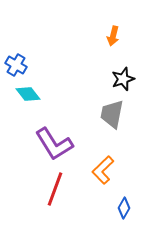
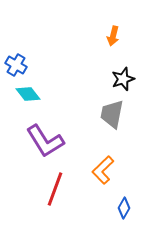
purple L-shape: moved 9 px left, 3 px up
